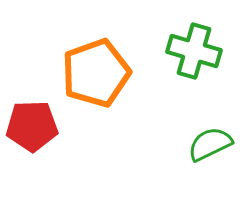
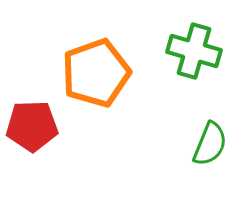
green semicircle: rotated 138 degrees clockwise
